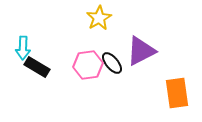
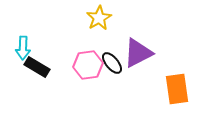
purple triangle: moved 3 px left, 2 px down
orange rectangle: moved 4 px up
